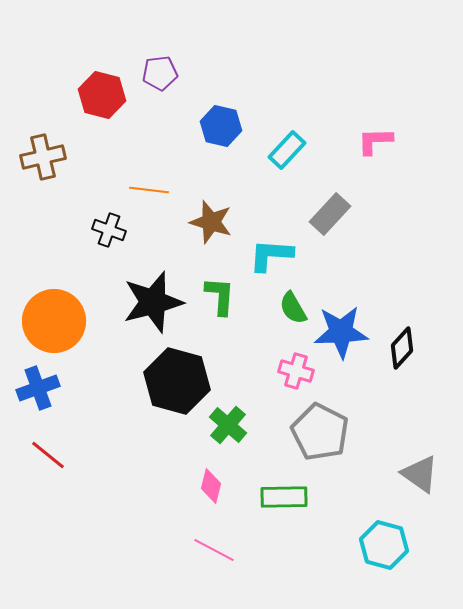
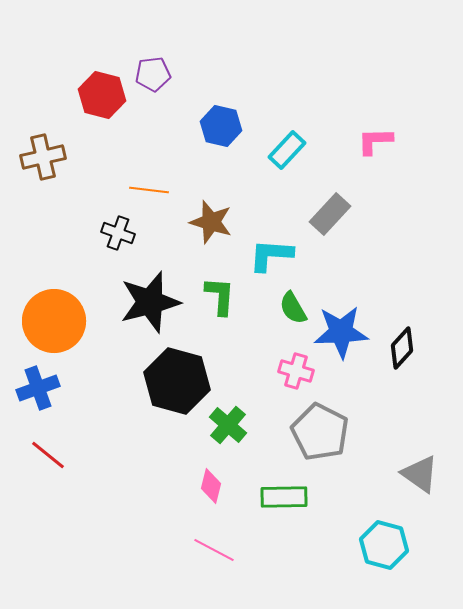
purple pentagon: moved 7 px left, 1 px down
black cross: moved 9 px right, 3 px down
black star: moved 3 px left
